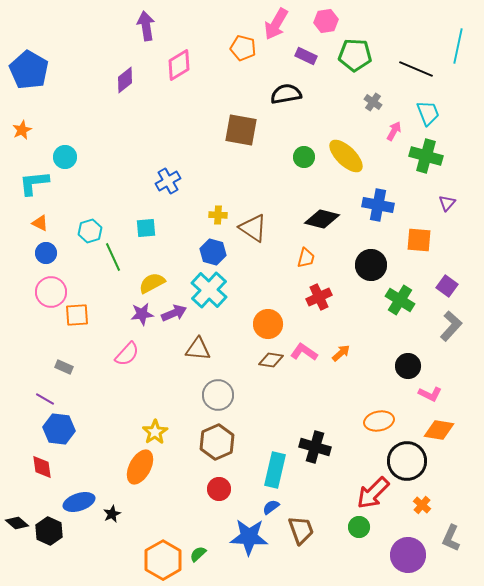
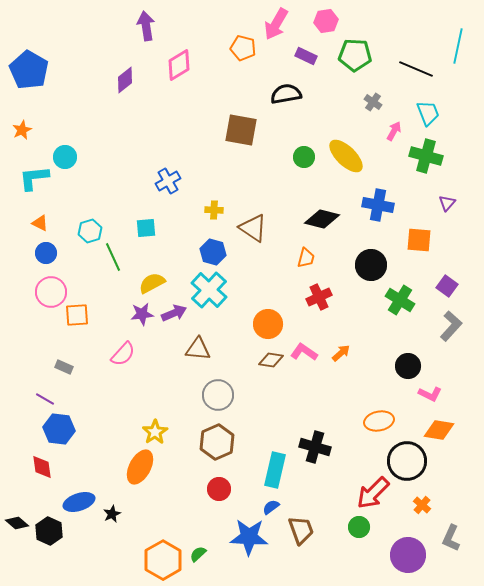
cyan L-shape at (34, 183): moved 5 px up
yellow cross at (218, 215): moved 4 px left, 5 px up
pink semicircle at (127, 354): moved 4 px left
